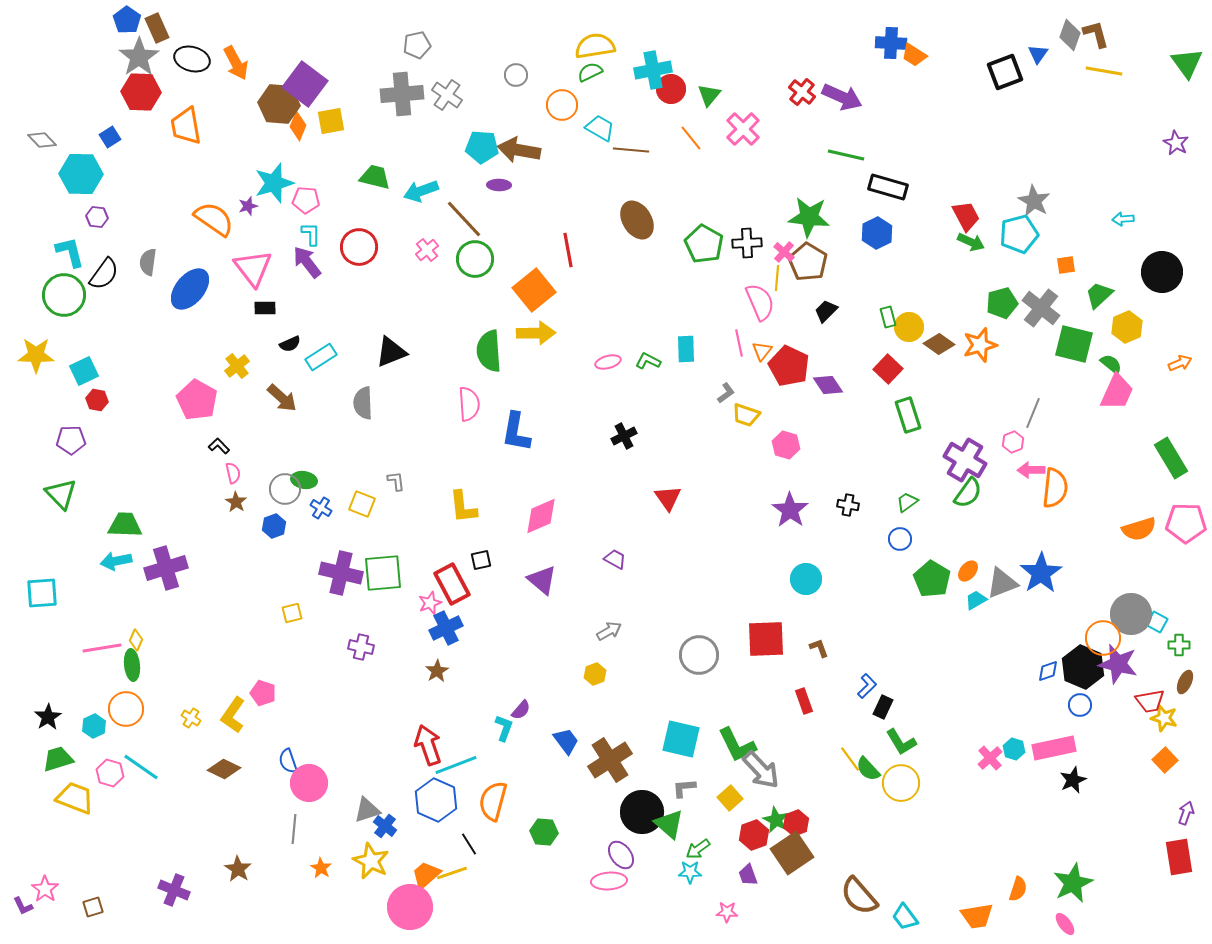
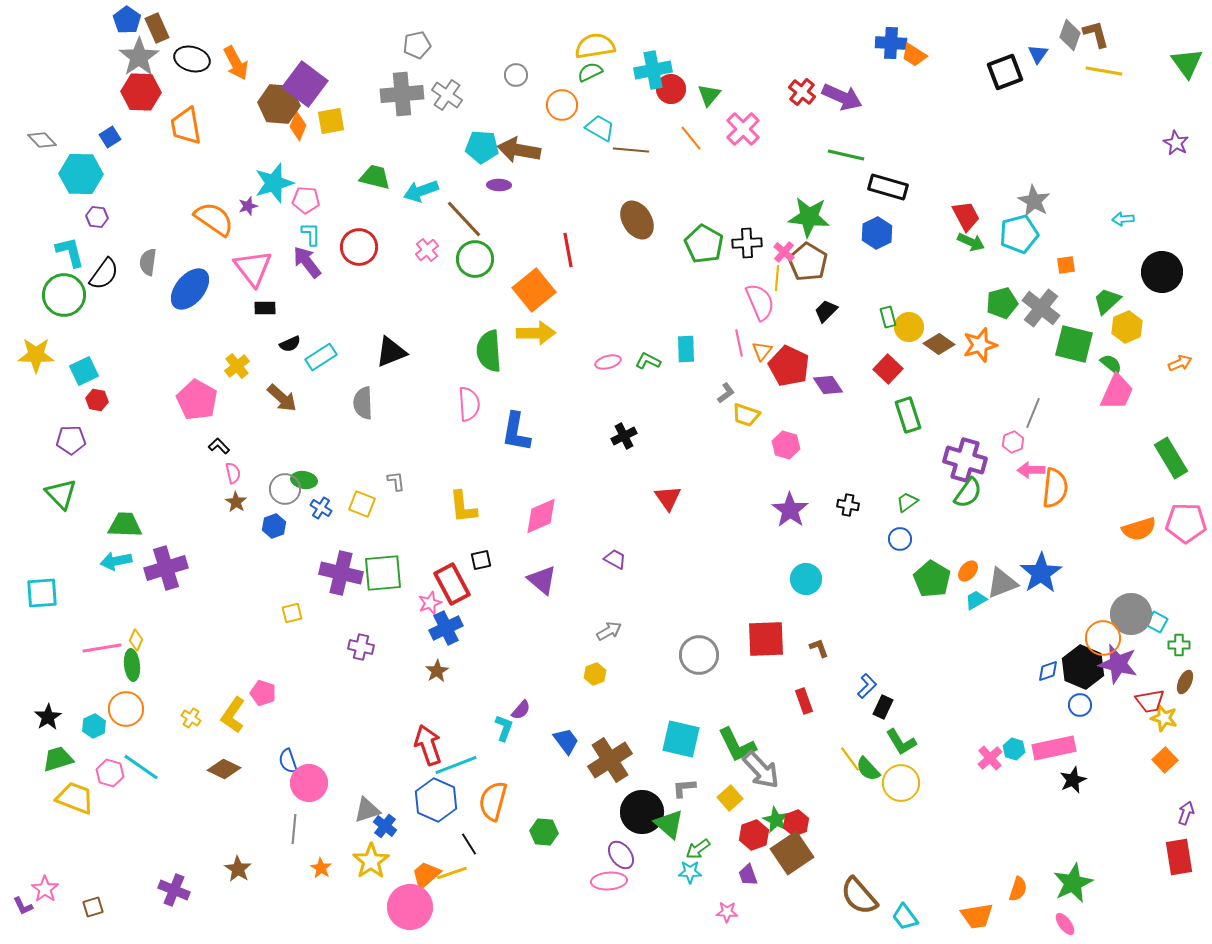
green trapezoid at (1099, 295): moved 8 px right, 6 px down
purple cross at (965, 460): rotated 15 degrees counterclockwise
yellow star at (371, 861): rotated 12 degrees clockwise
